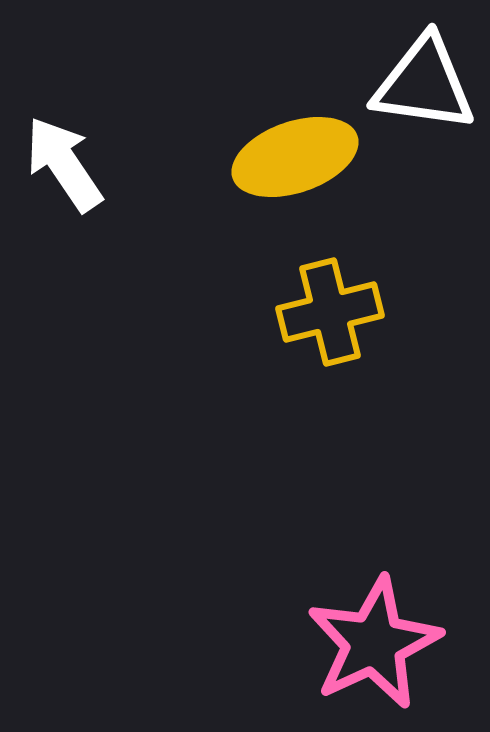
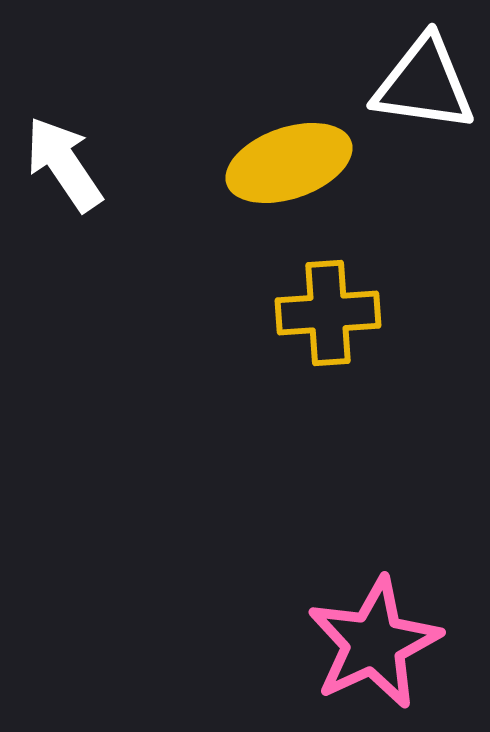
yellow ellipse: moved 6 px left, 6 px down
yellow cross: moved 2 px left, 1 px down; rotated 10 degrees clockwise
